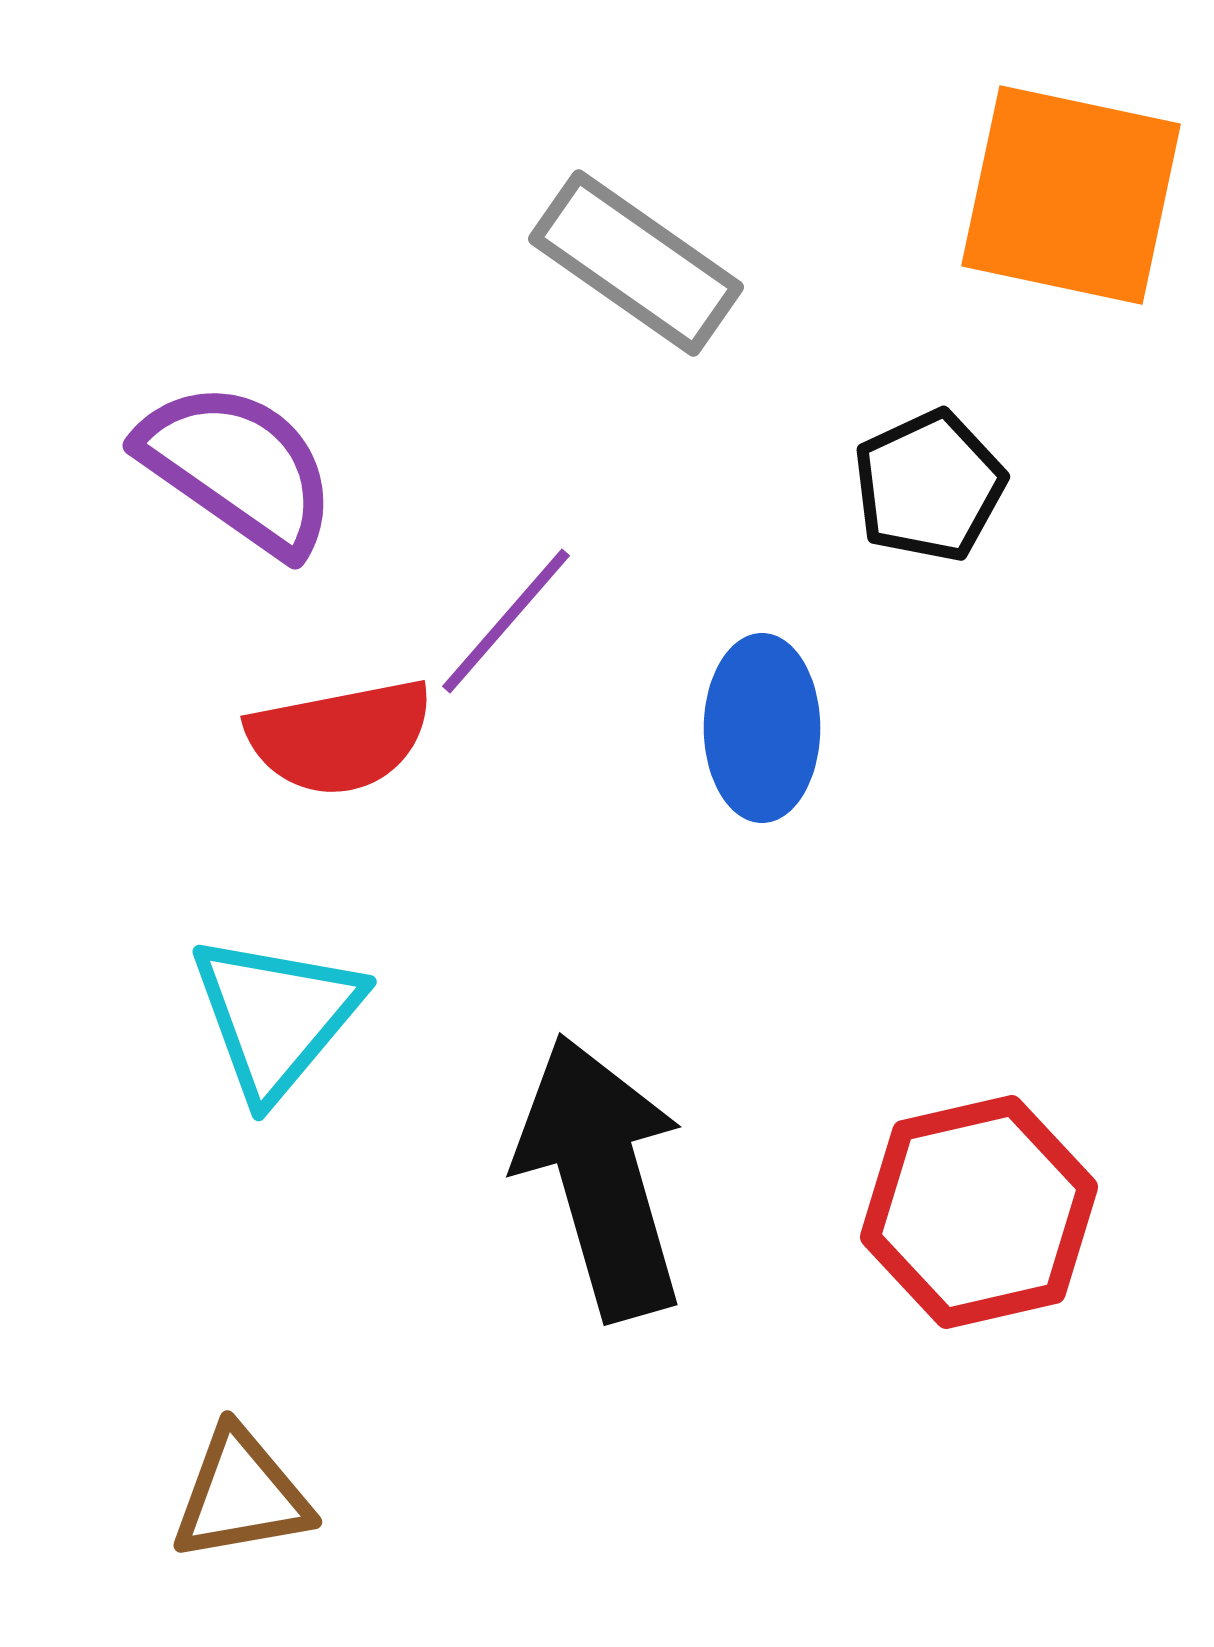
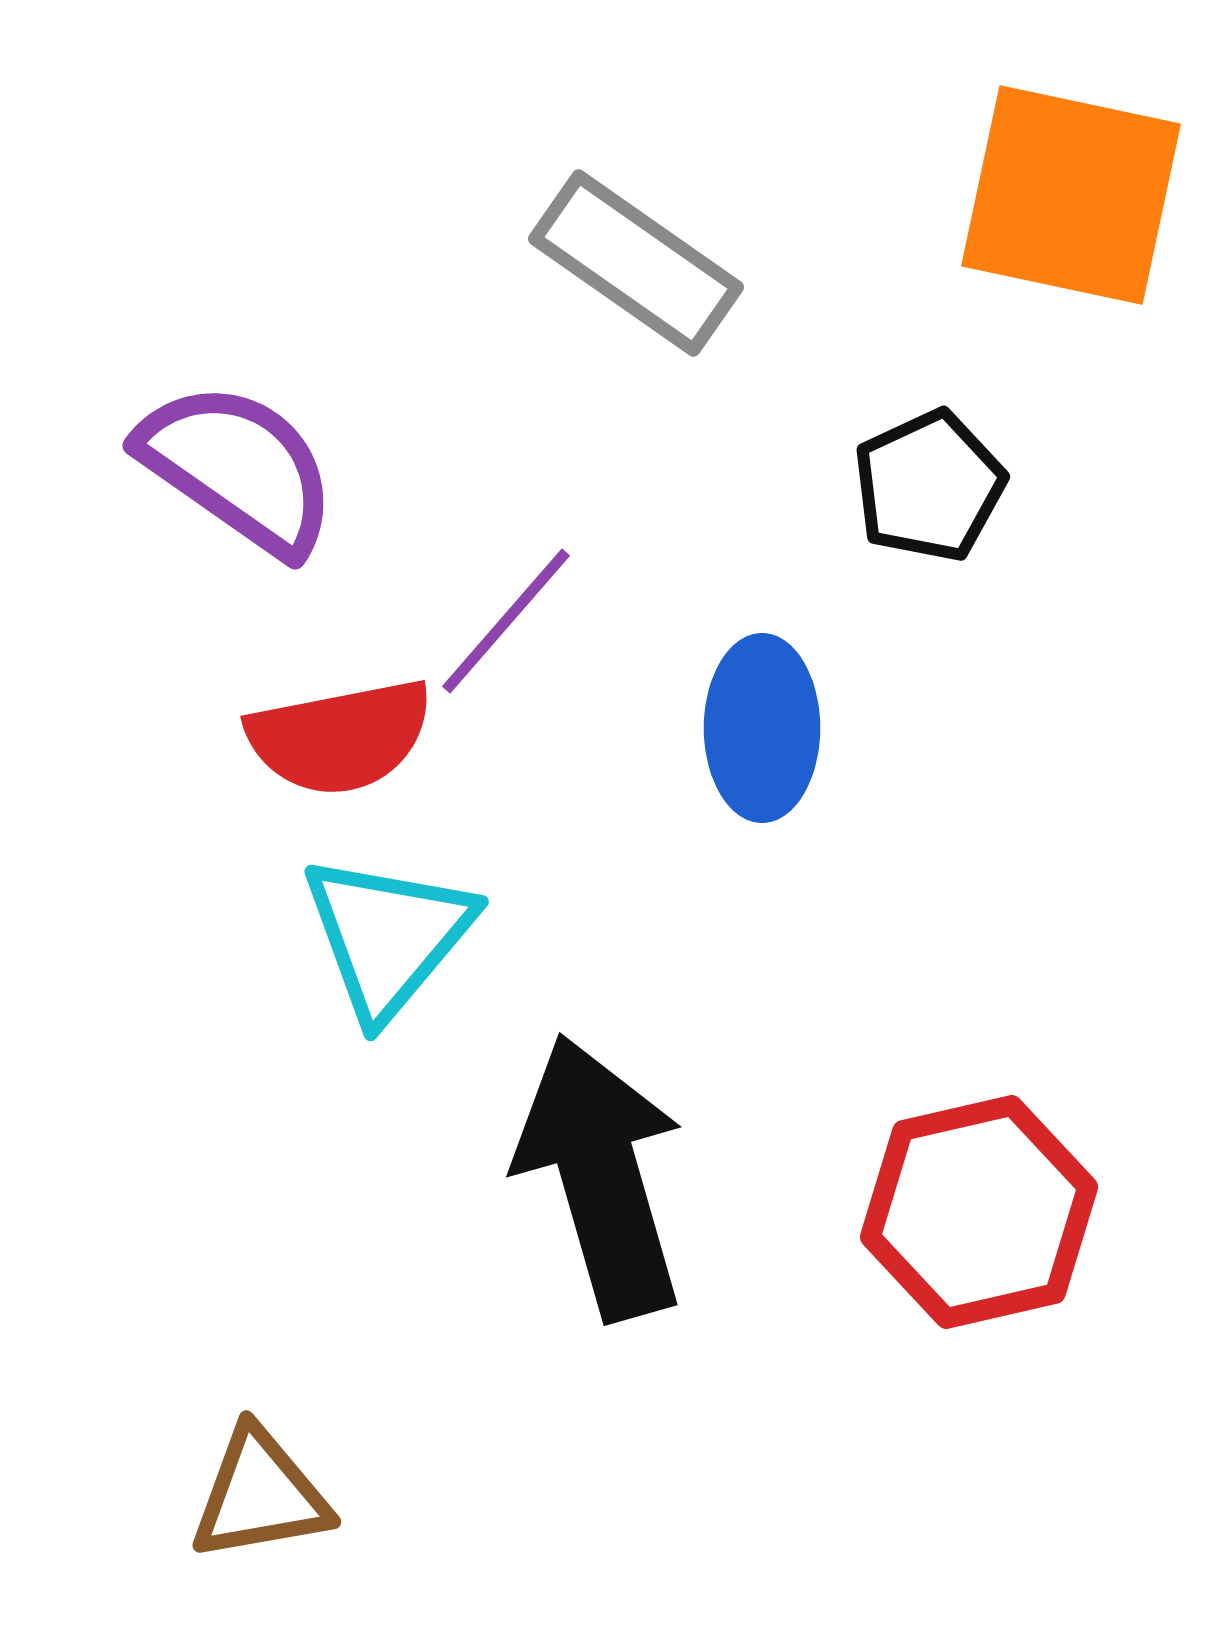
cyan triangle: moved 112 px right, 80 px up
brown triangle: moved 19 px right
